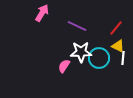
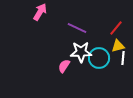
pink arrow: moved 2 px left, 1 px up
purple line: moved 2 px down
yellow triangle: rotated 40 degrees counterclockwise
